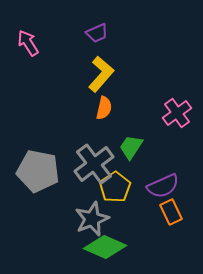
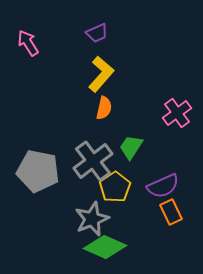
gray cross: moved 1 px left, 3 px up
